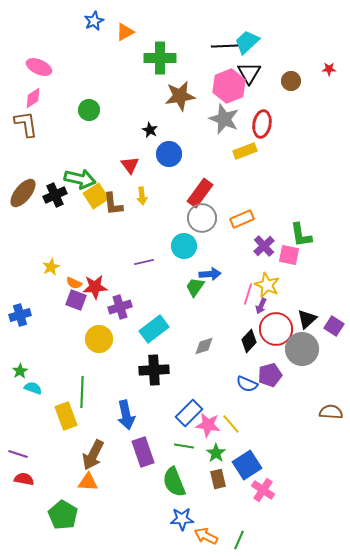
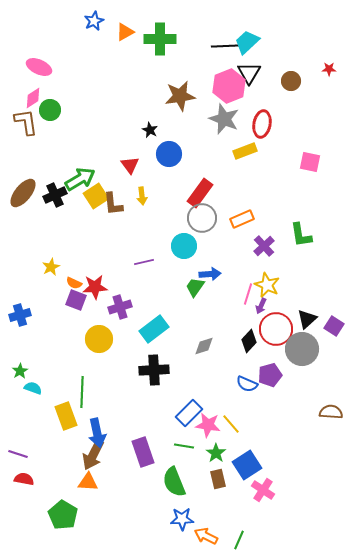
green cross at (160, 58): moved 19 px up
green circle at (89, 110): moved 39 px left
brown L-shape at (26, 124): moved 2 px up
green arrow at (80, 179): rotated 44 degrees counterclockwise
pink square at (289, 255): moved 21 px right, 93 px up
blue arrow at (126, 415): moved 29 px left, 18 px down
